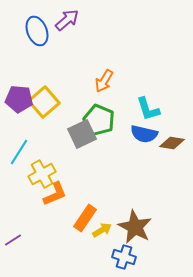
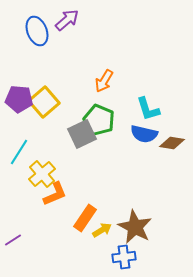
yellow cross: rotated 12 degrees counterclockwise
blue cross: rotated 25 degrees counterclockwise
